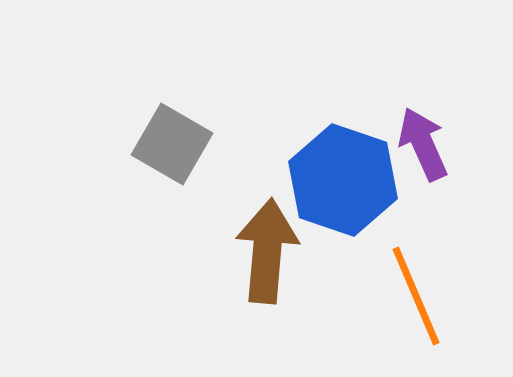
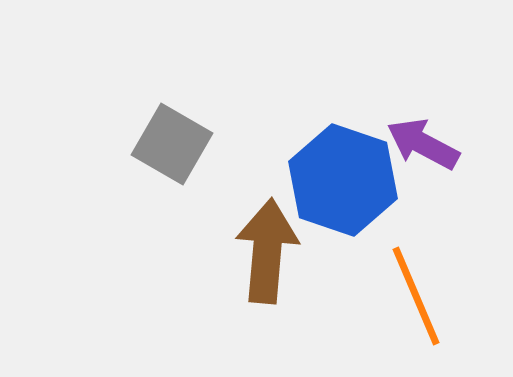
purple arrow: rotated 38 degrees counterclockwise
